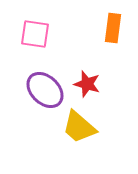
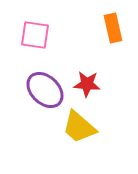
orange rectangle: rotated 20 degrees counterclockwise
pink square: moved 1 px down
red star: rotated 12 degrees counterclockwise
